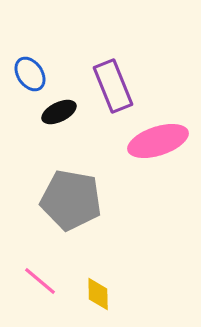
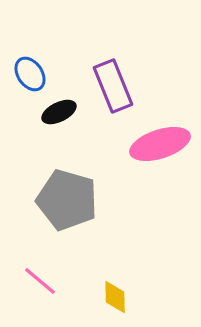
pink ellipse: moved 2 px right, 3 px down
gray pentagon: moved 4 px left; rotated 6 degrees clockwise
yellow diamond: moved 17 px right, 3 px down
